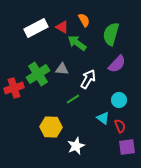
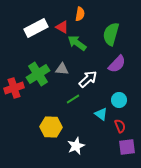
orange semicircle: moved 4 px left, 6 px up; rotated 40 degrees clockwise
white arrow: rotated 18 degrees clockwise
cyan triangle: moved 2 px left, 4 px up
